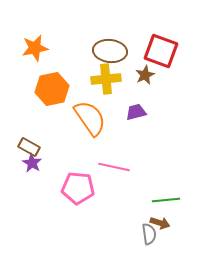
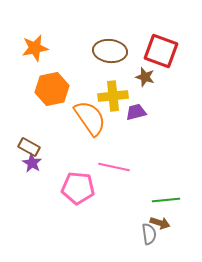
brown star: moved 2 px down; rotated 30 degrees counterclockwise
yellow cross: moved 7 px right, 17 px down
